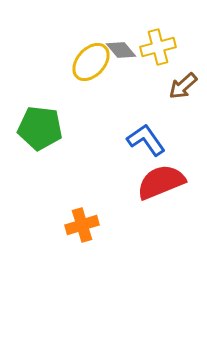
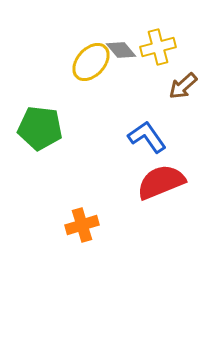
blue L-shape: moved 1 px right, 3 px up
